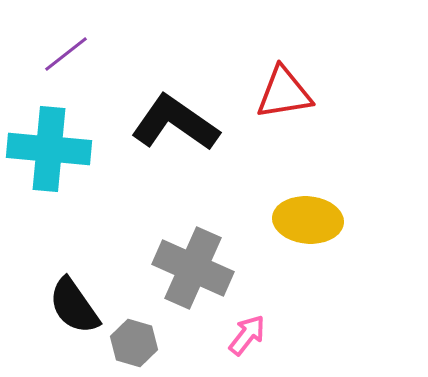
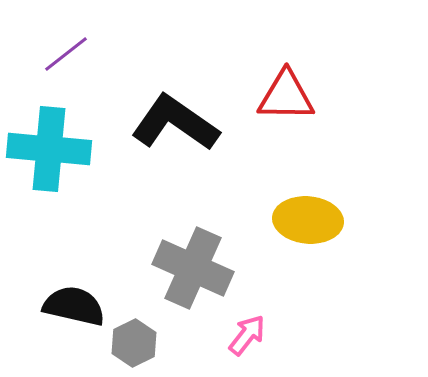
red triangle: moved 2 px right, 3 px down; rotated 10 degrees clockwise
black semicircle: rotated 138 degrees clockwise
gray hexagon: rotated 18 degrees clockwise
